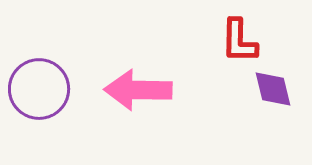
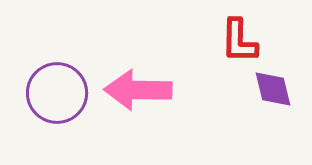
purple circle: moved 18 px right, 4 px down
